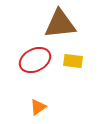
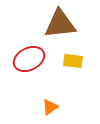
red ellipse: moved 6 px left, 1 px up
orange triangle: moved 12 px right
